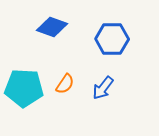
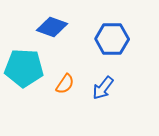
cyan pentagon: moved 20 px up
